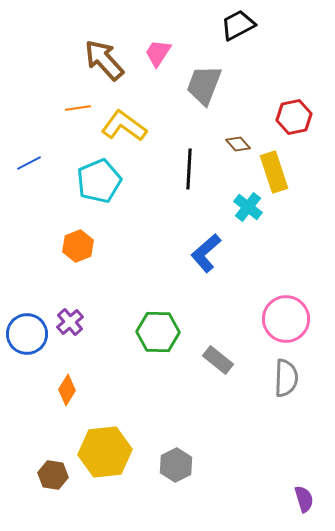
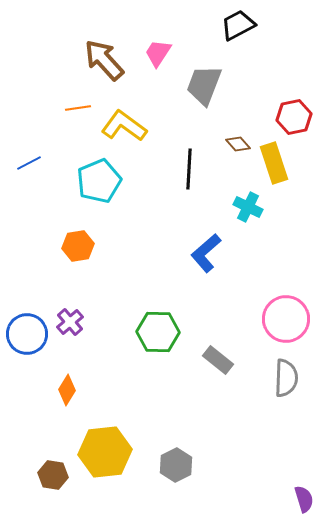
yellow rectangle: moved 9 px up
cyan cross: rotated 12 degrees counterclockwise
orange hexagon: rotated 12 degrees clockwise
